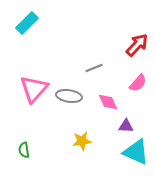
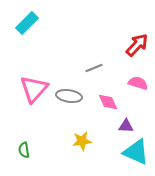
pink semicircle: rotated 114 degrees counterclockwise
